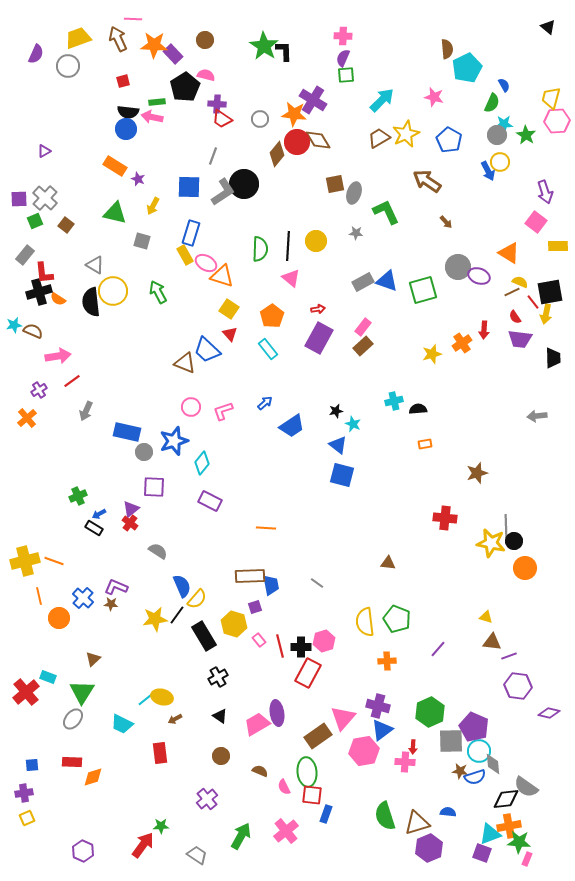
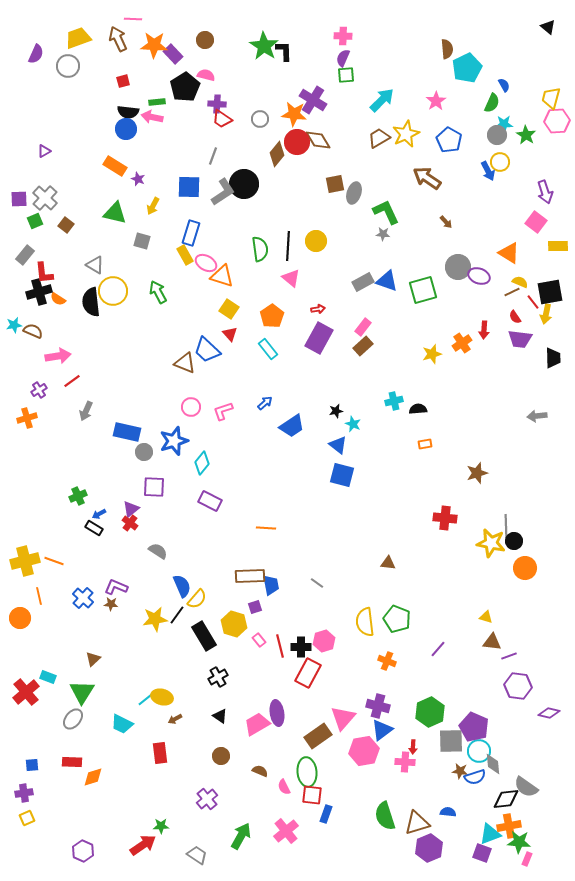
pink star at (434, 97): moved 2 px right, 4 px down; rotated 24 degrees clockwise
brown arrow at (427, 181): moved 3 px up
gray star at (356, 233): moved 27 px right, 1 px down
green semicircle at (260, 249): rotated 10 degrees counterclockwise
orange cross at (27, 418): rotated 24 degrees clockwise
orange circle at (59, 618): moved 39 px left
orange cross at (387, 661): rotated 24 degrees clockwise
red arrow at (143, 845): rotated 20 degrees clockwise
